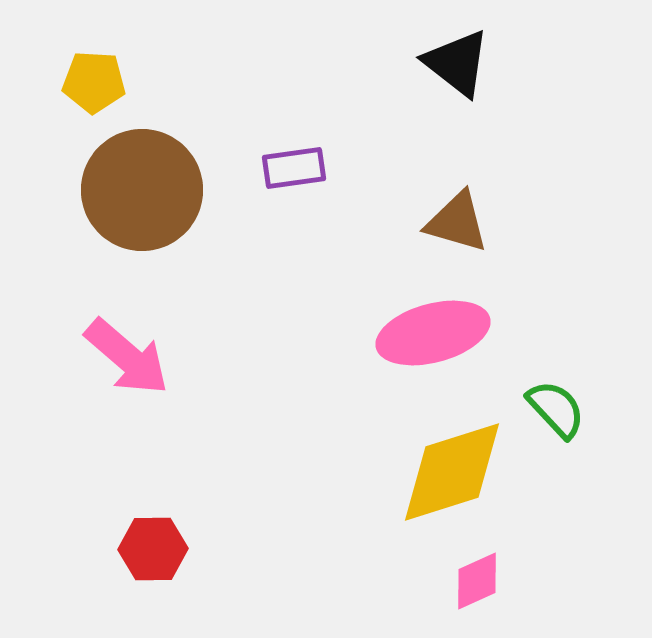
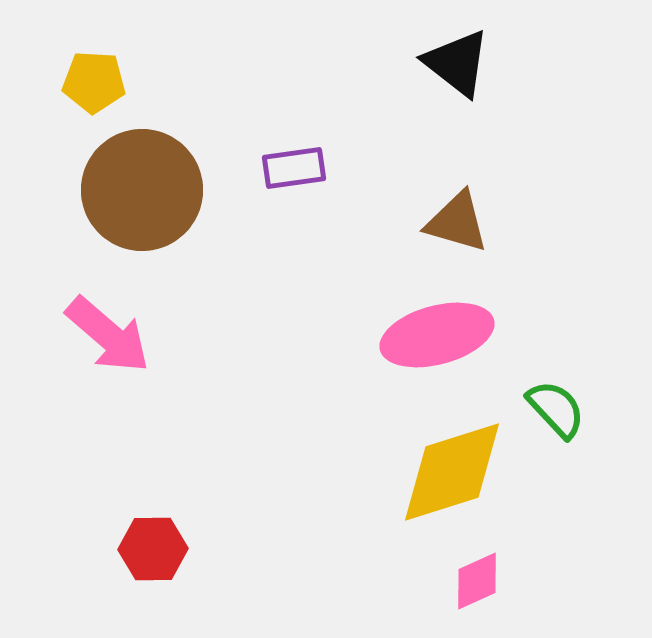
pink ellipse: moved 4 px right, 2 px down
pink arrow: moved 19 px left, 22 px up
